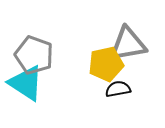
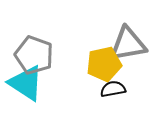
yellow pentagon: moved 2 px left
black semicircle: moved 5 px left
